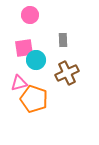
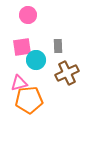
pink circle: moved 2 px left
gray rectangle: moved 5 px left, 6 px down
pink square: moved 2 px left, 1 px up
orange pentagon: moved 5 px left, 1 px down; rotated 24 degrees counterclockwise
